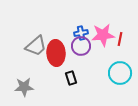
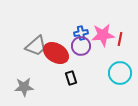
red ellipse: rotated 55 degrees counterclockwise
